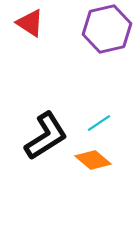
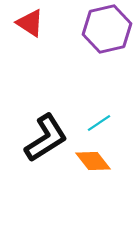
black L-shape: moved 2 px down
orange diamond: moved 1 px down; rotated 12 degrees clockwise
